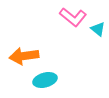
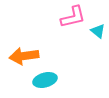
pink L-shape: rotated 52 degrees counterclockwise
cyan triangle: moved 2 px down
